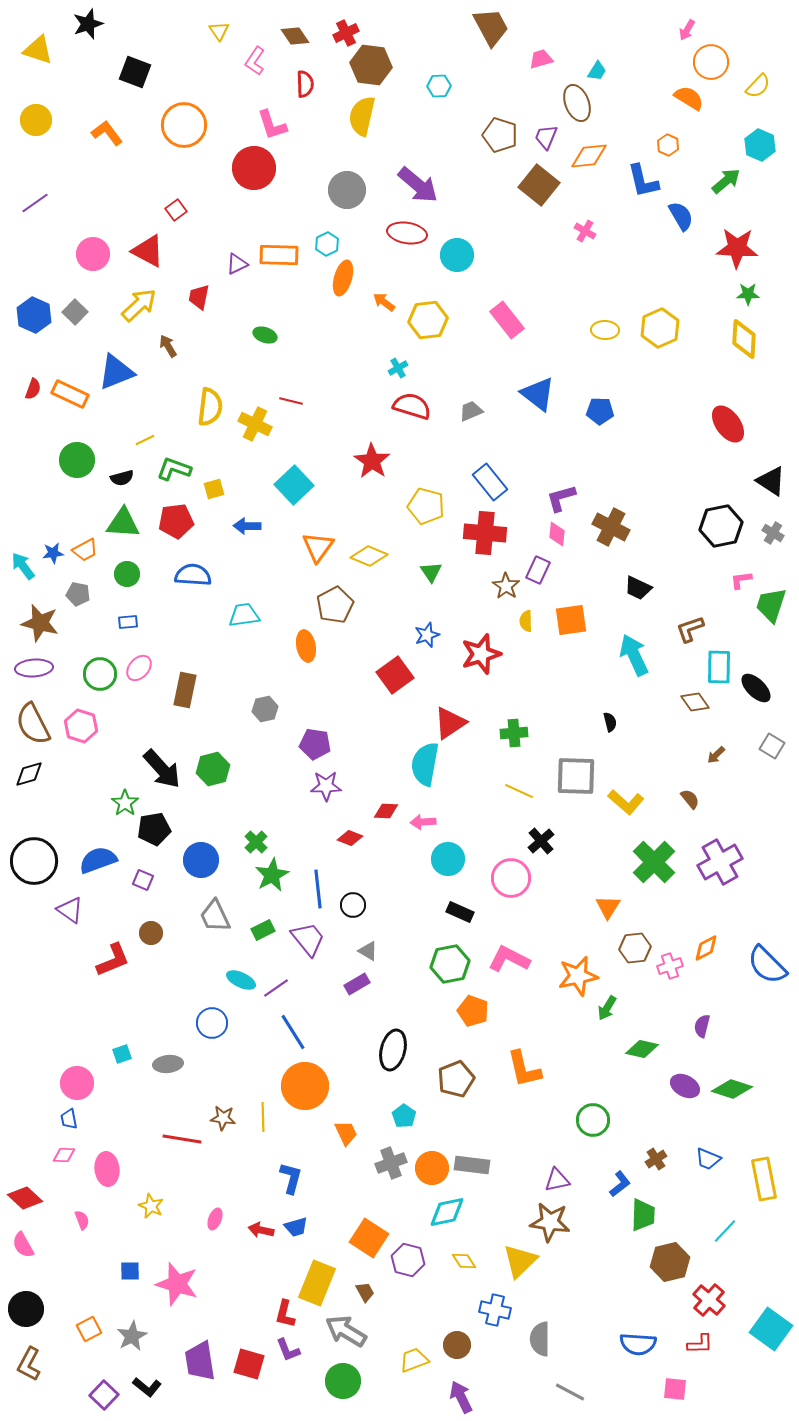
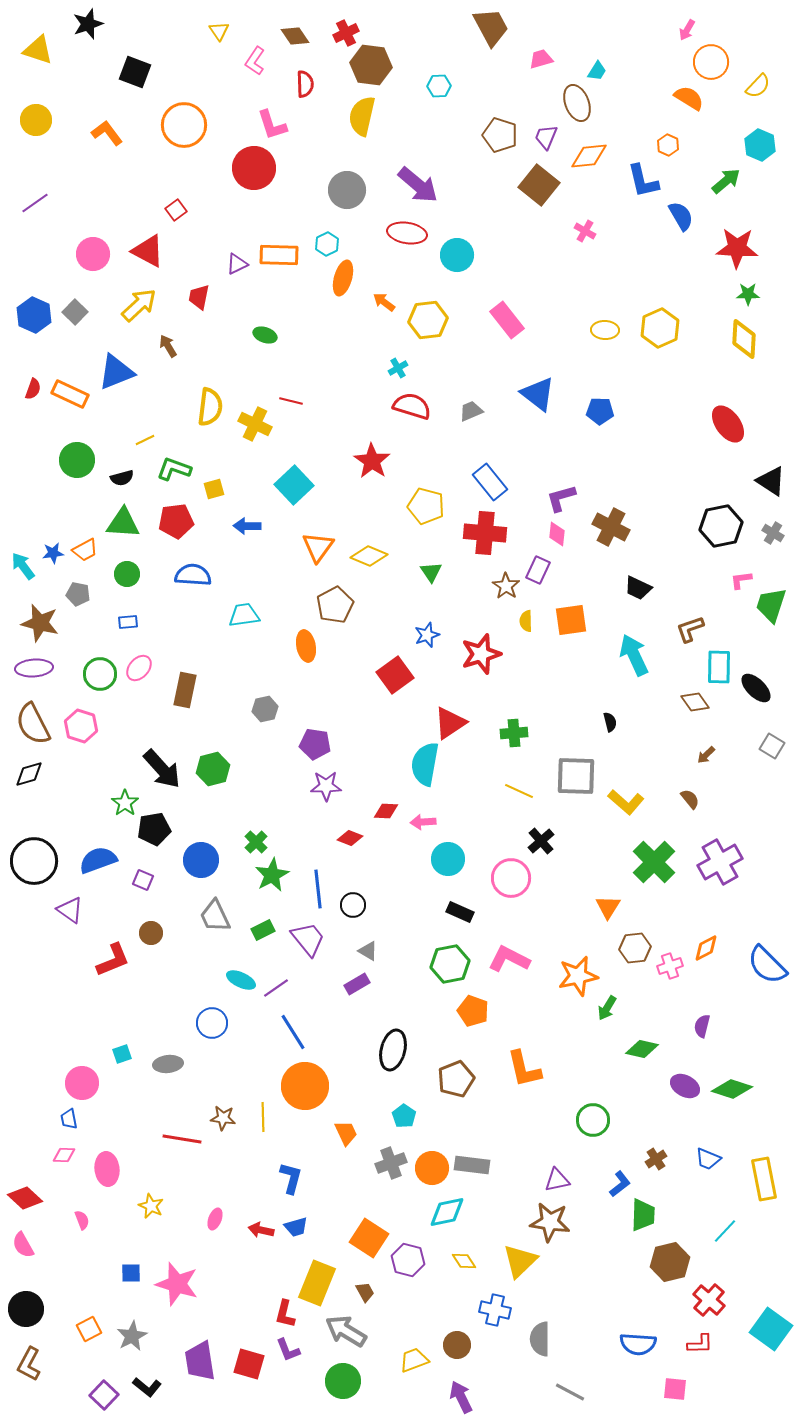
brown arrow at (716, 755): moved 10 px left
pink circle at (77, 1083): moved 5 px right
blue square at (130, 1271): moved 1 px right, 2 px down
